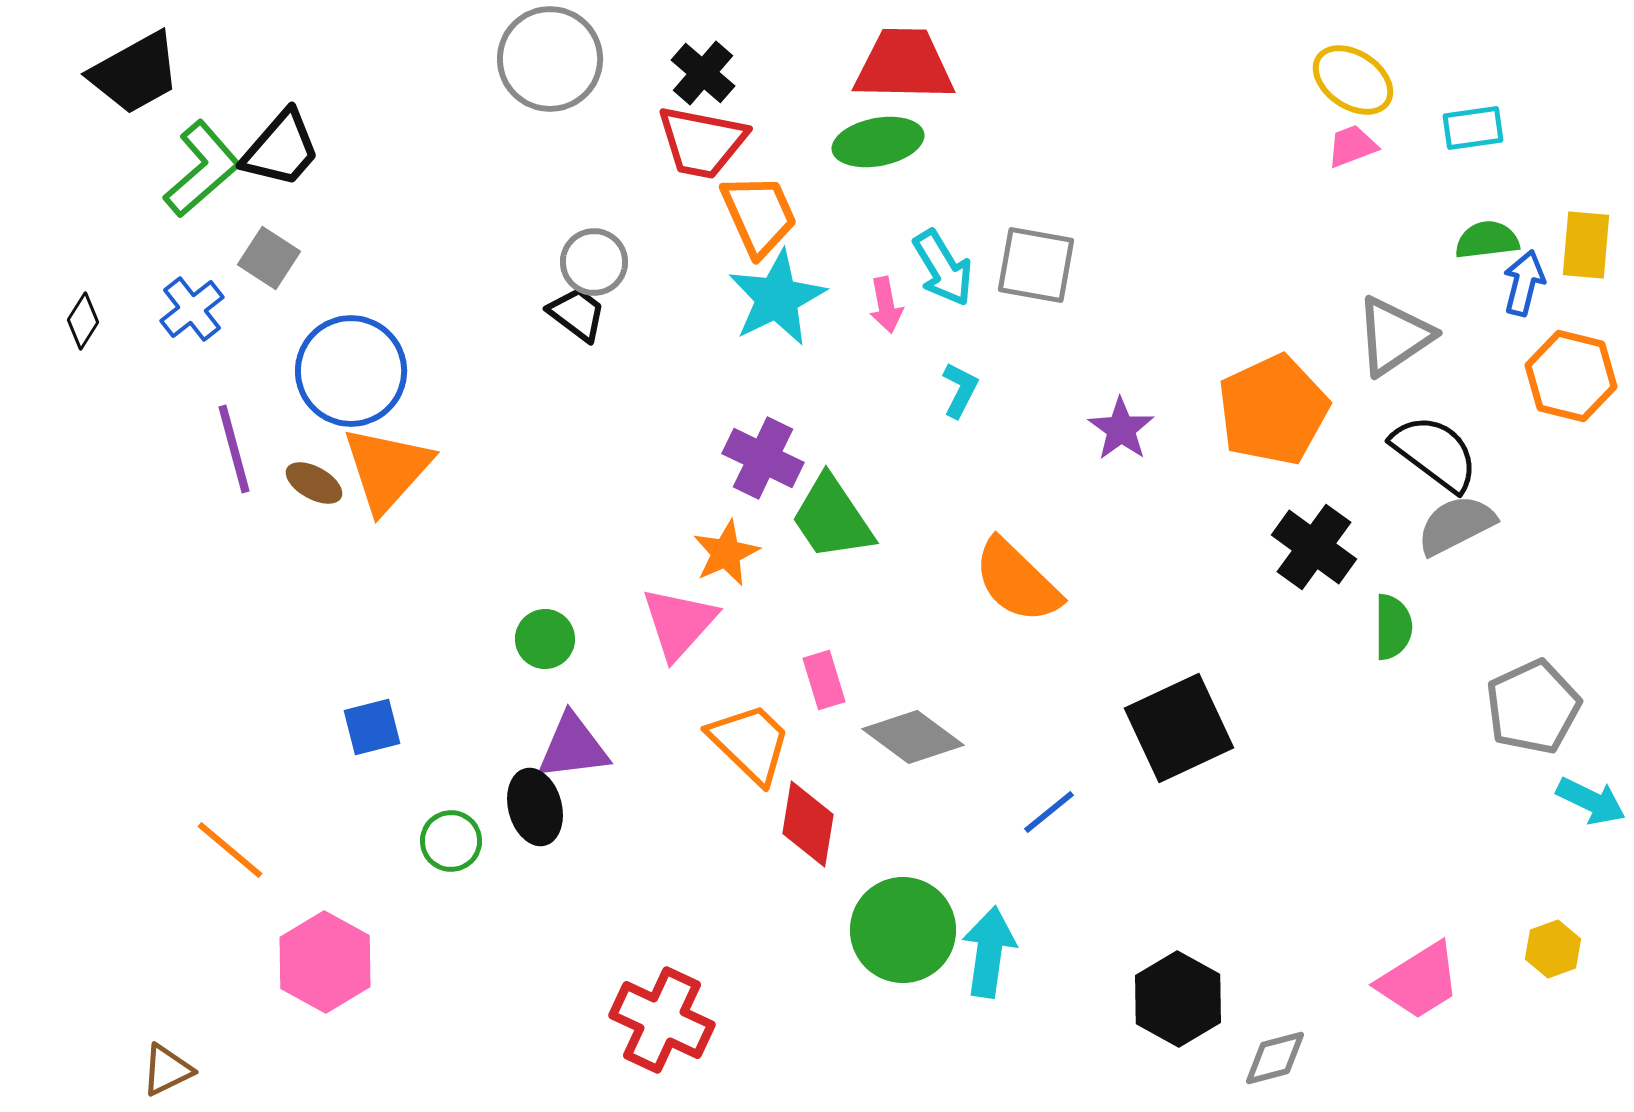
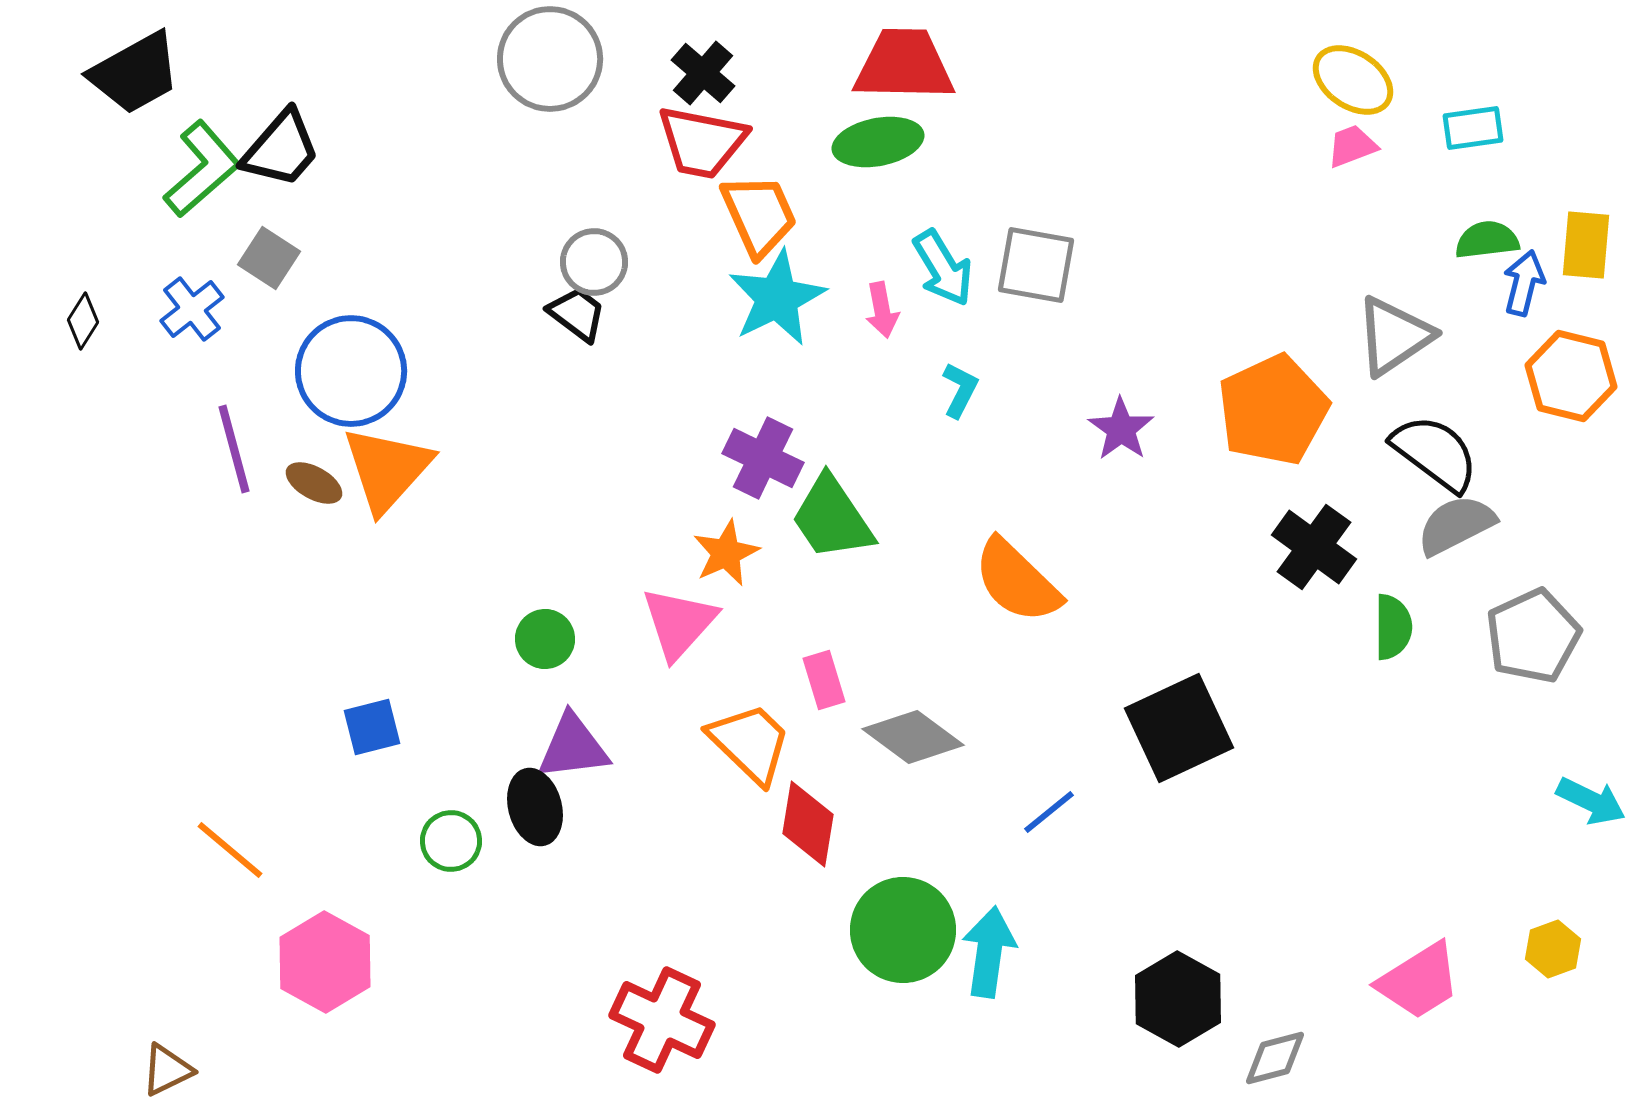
pink arrow at (886, 305): moved 4 px left, 5 px down
gray pentagon at (1533, 707): moved 71 px up
